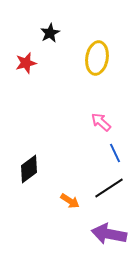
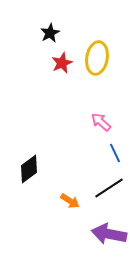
red star: moved 36 px right; rotated 10 degrees counterclockwise
